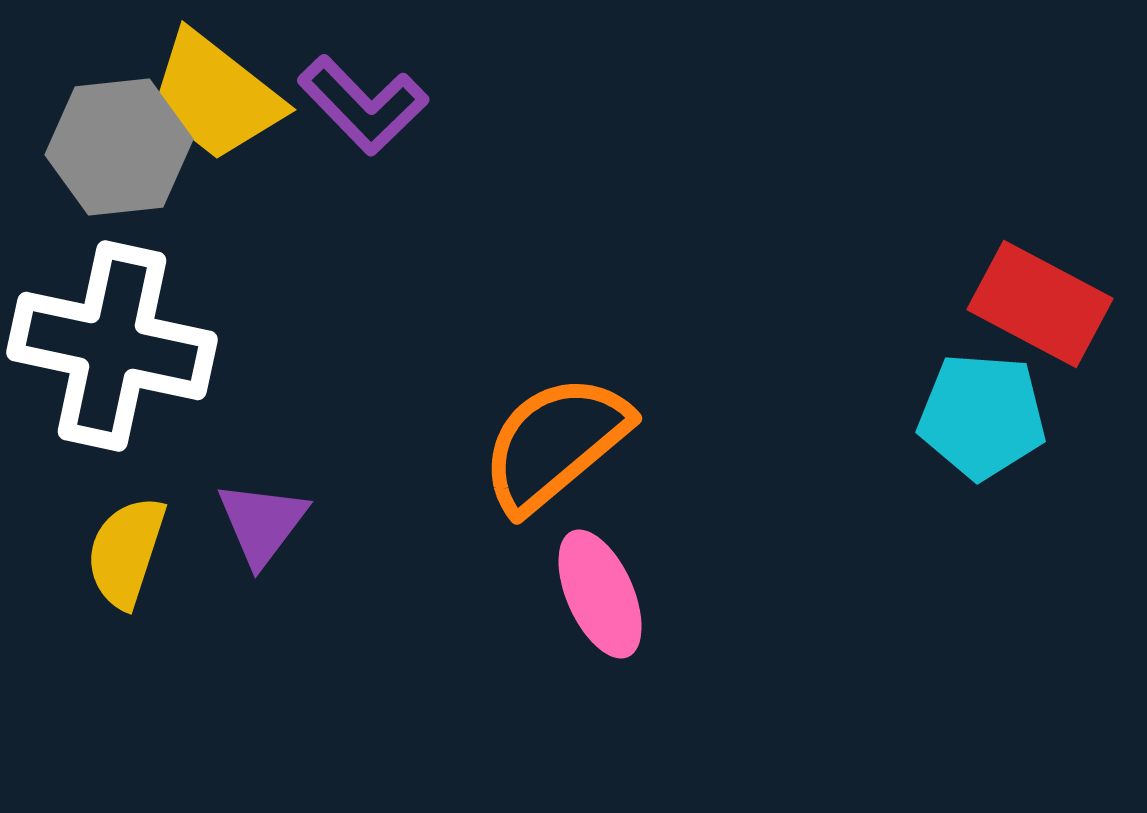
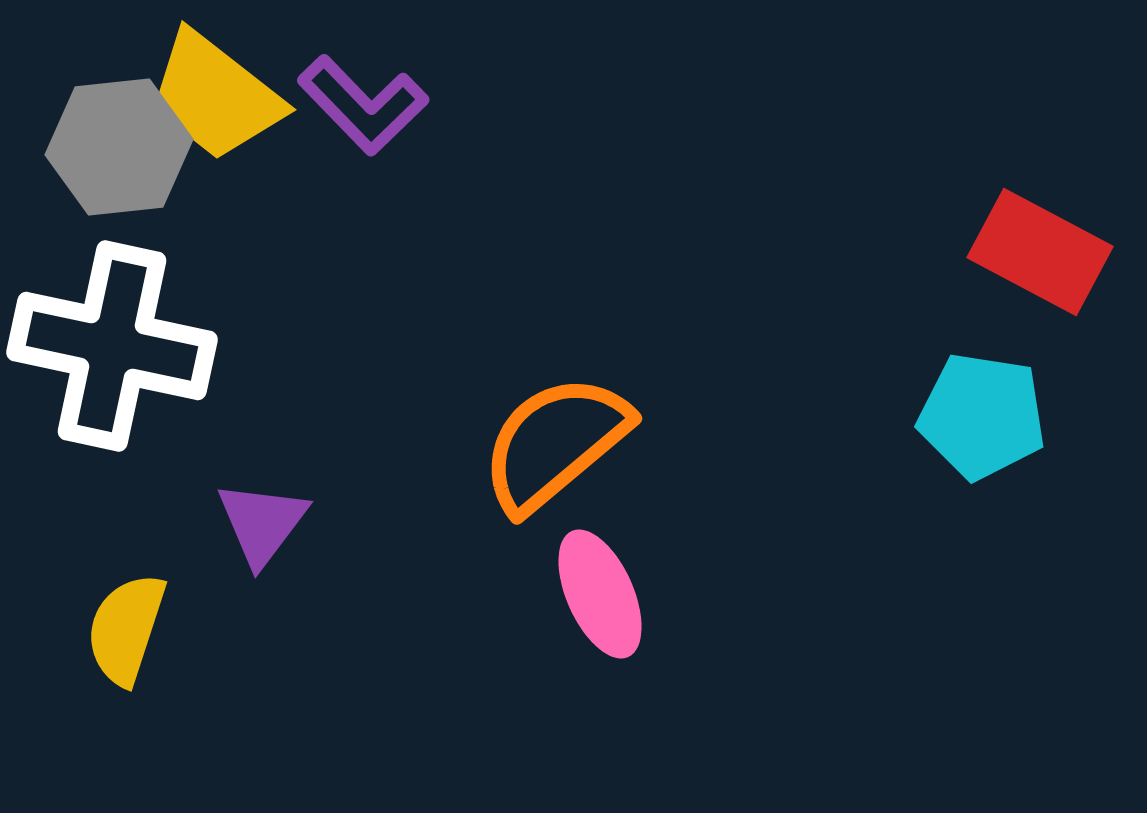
red rectangle: moved 52 px up
cyan pentagon: rotated 5 degrees clockwise
yellow semicircle: moved 77 px down
